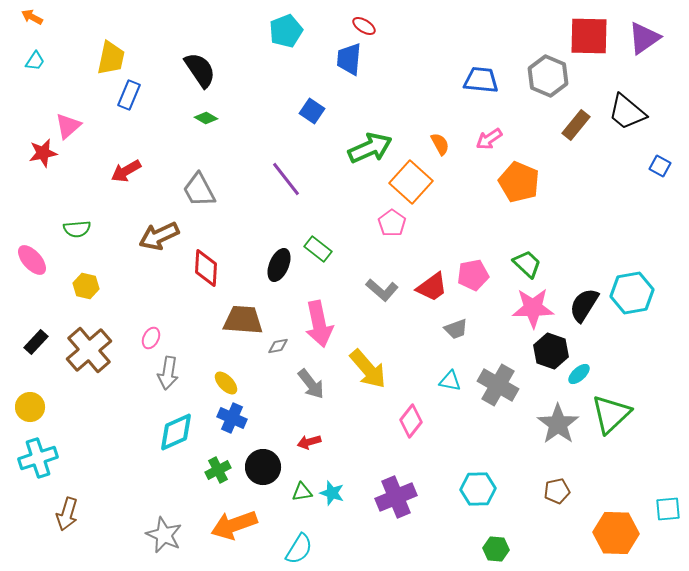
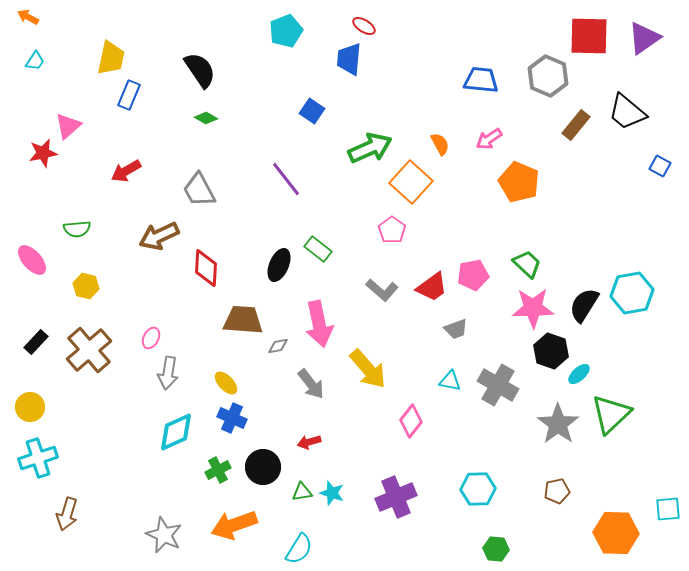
orange arrow at (32, 17): moved 4 px left
pink pentagon at (392, 223): moved 7 px down
